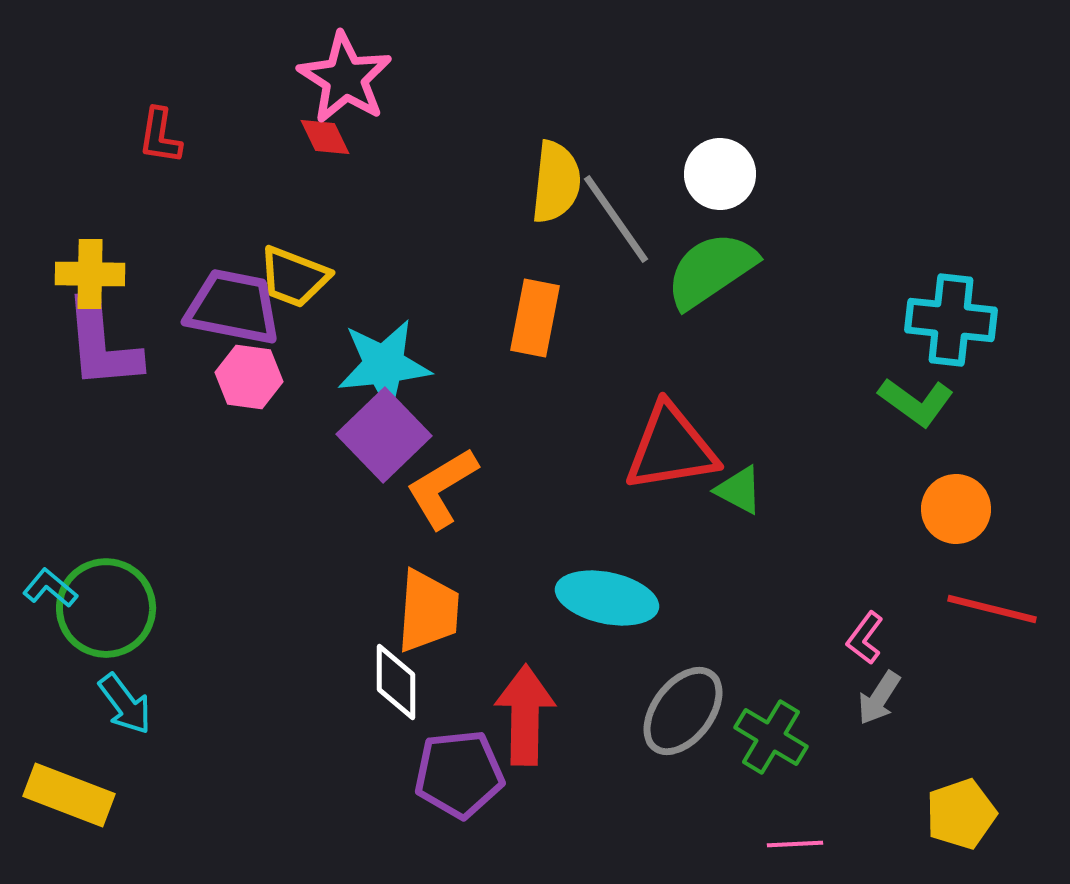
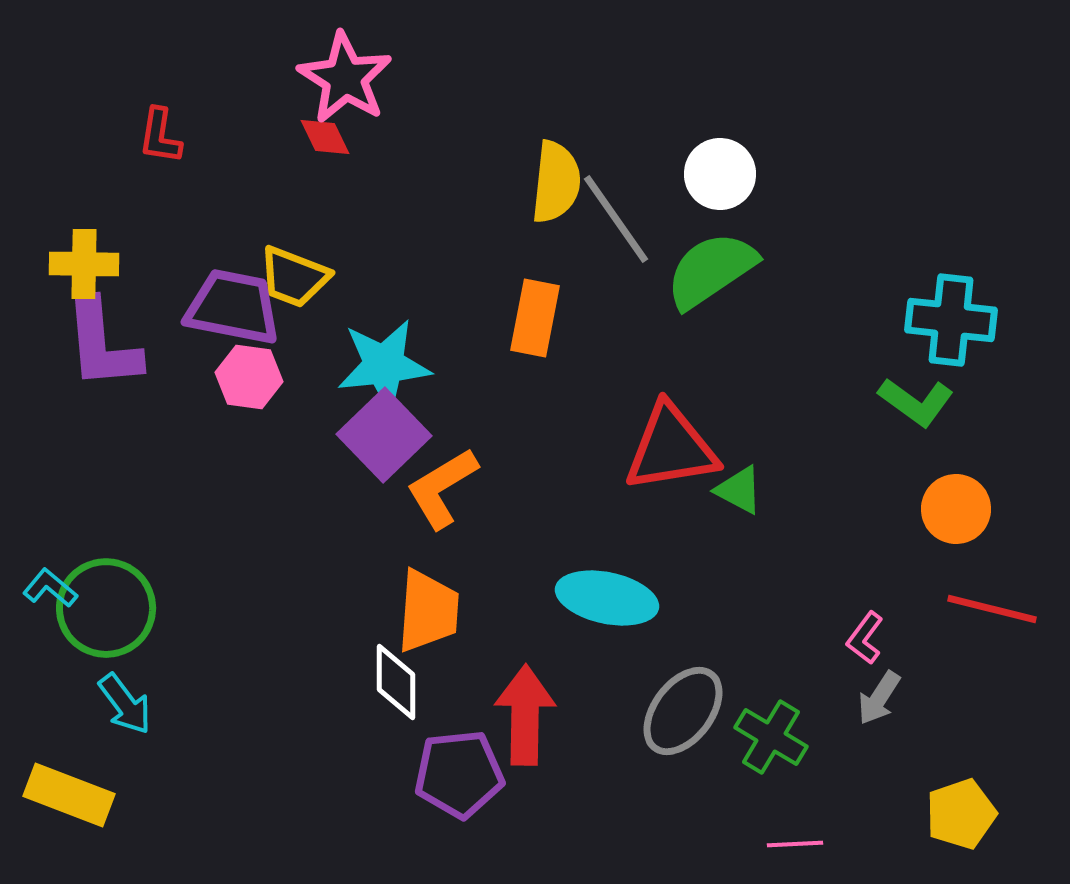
yellow cross: moved 6 px left, 10 px up
